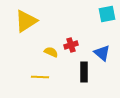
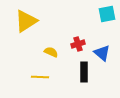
red cross: moved 7 px right, 1 px up
